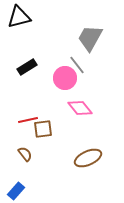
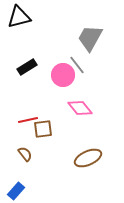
pink circle: moved 2 px left, 3 px up
